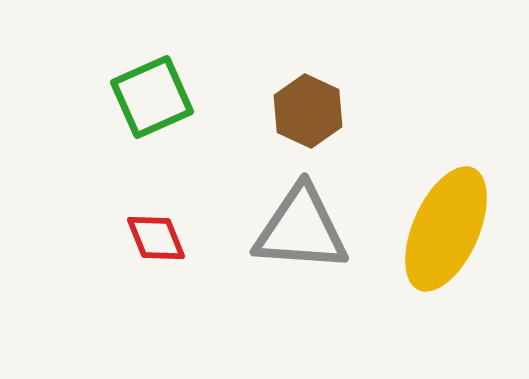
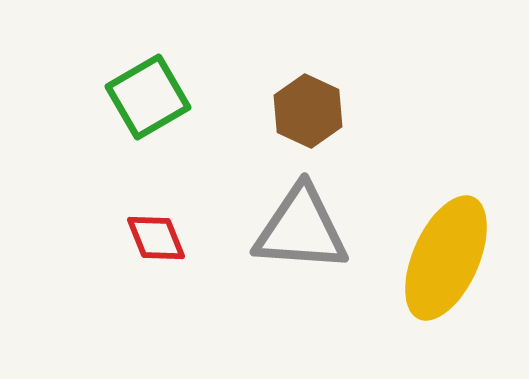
green square: moved 4 px left; rotated 6 degrees counterclockwise
yellow ellipse: moved 29 px down
